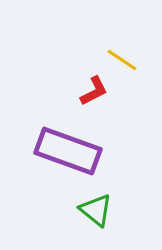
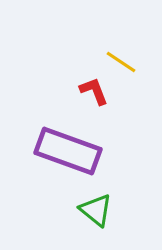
yellow line: moved 1 px left, 2 px down
red L-shape: rotated 84 degrees counterclockwise
